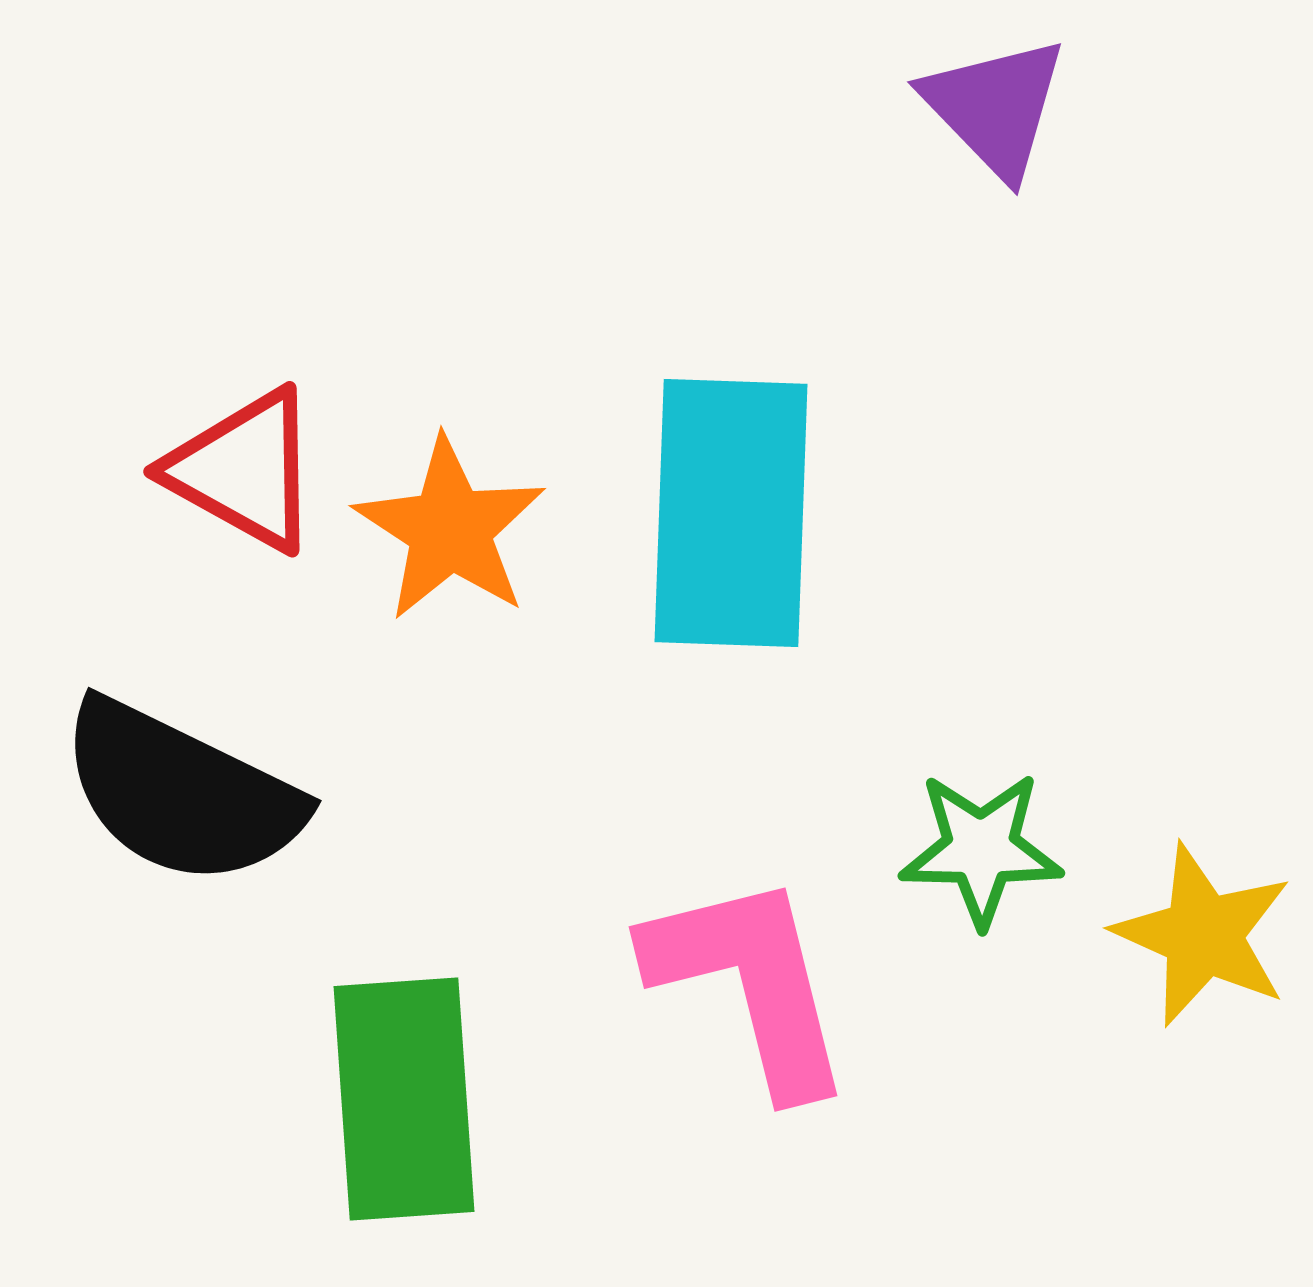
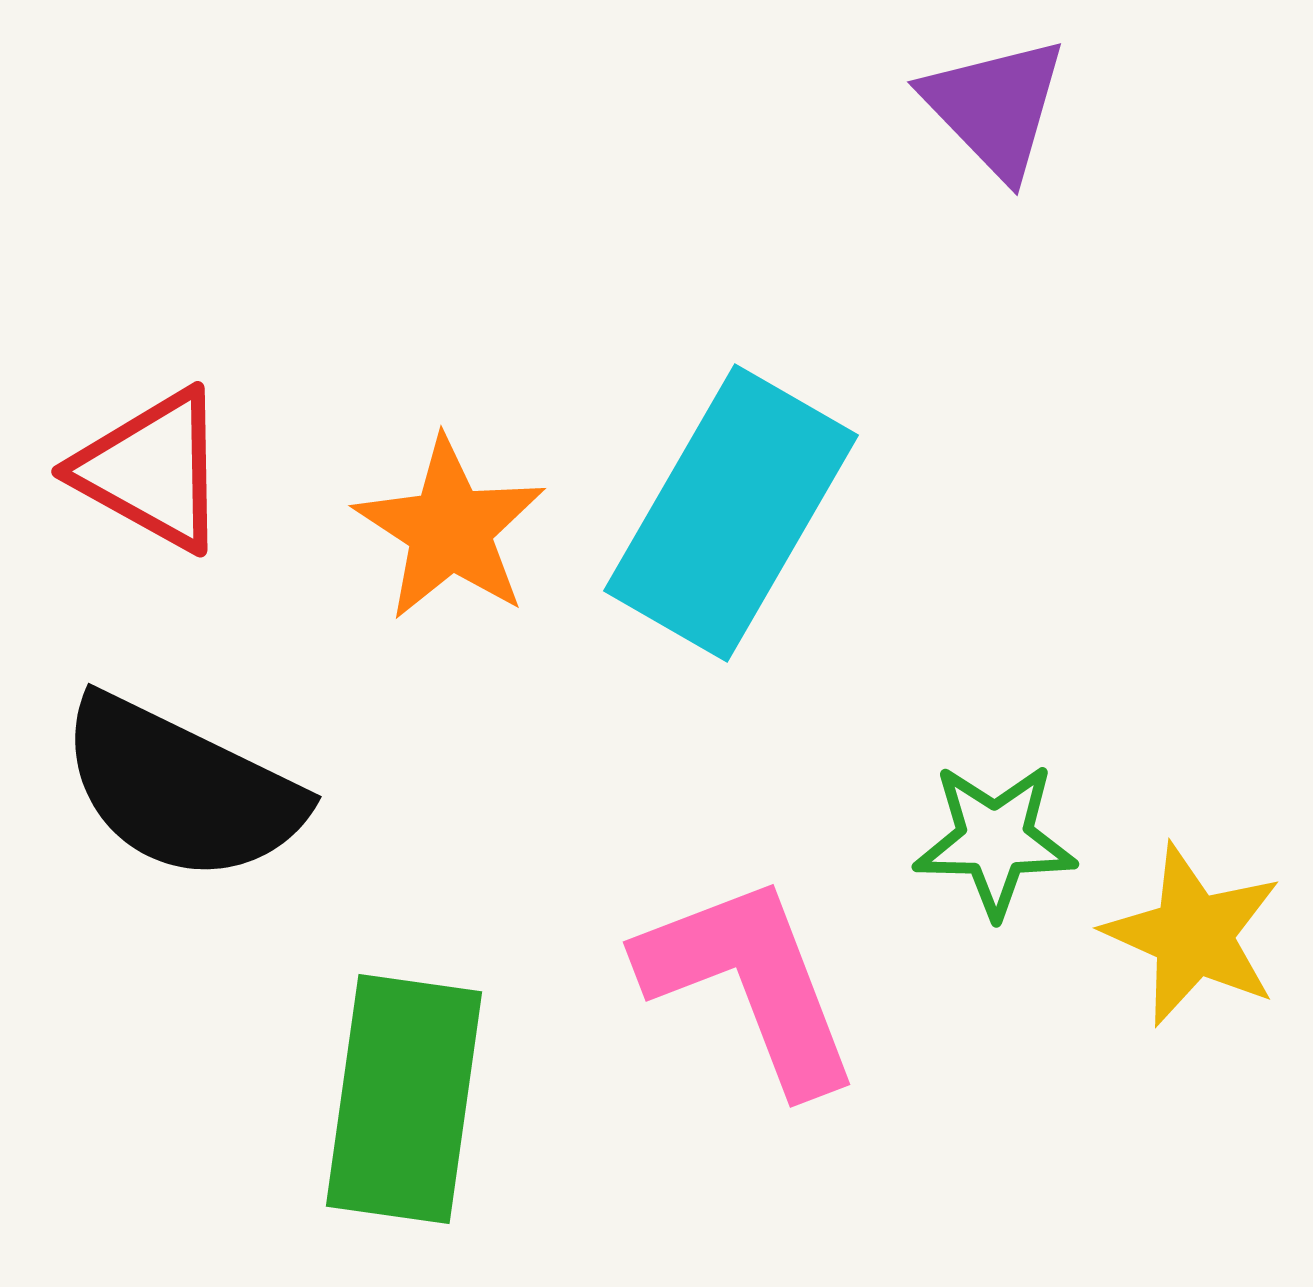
red triangle: moved 92 px left
cyan rectangle: rotated 28 degrees clockwise
black semicircle: moved 4 px up
green star: moved 14 px right, 9 px up
yellow star: moved 10 px left
pink L-shape: rotated 7 degrees counterclockwise
green rectangle: rotated 12 degrees clockwise
